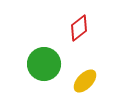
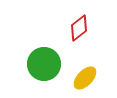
yellow ellipse: moved 3 px up
